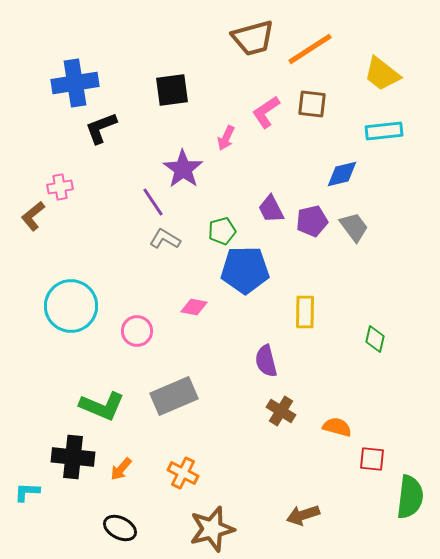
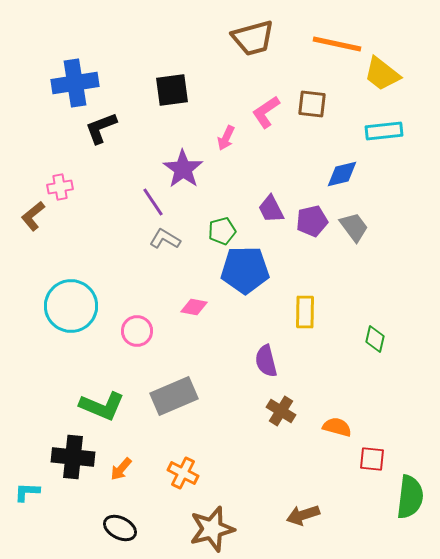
orange line: moved 27 px right, 5 px up; rotated 45 degrees clockwise
